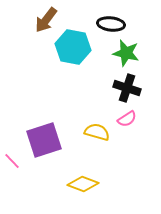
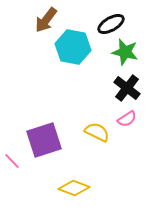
black ellipse: rotated 36 degrees counterclockwise
green star: moved 1 px left, 1 px up
black cross: rotated 20 degrees clockwise
yellow semicircle: rotated 10 degrees clockwise
yellow diamond: moved 9 px left, 4 px down
